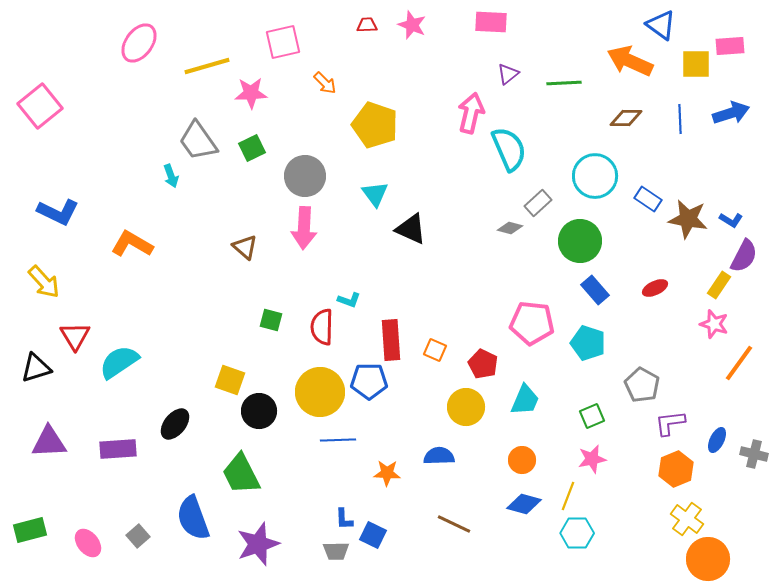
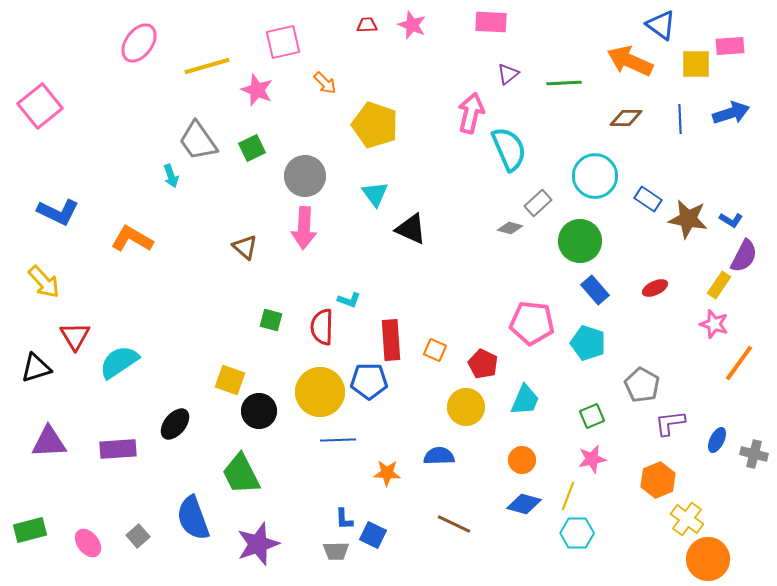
pink star at (251, 93): moved 6 px right, 3 px up; rotated 24 degrees clockwise
orange L-shape at (132, 244): moved 5 px up
orange hexagon at (676, 469): moved 18 px left, 11 px down
